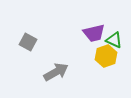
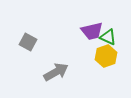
purple trapezoid: moved 2 px left, 2 px up
green triangle: moved 6 px left, 3 px up
